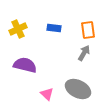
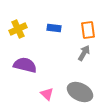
gray ellipse: moved 2 px right, 3 px down
